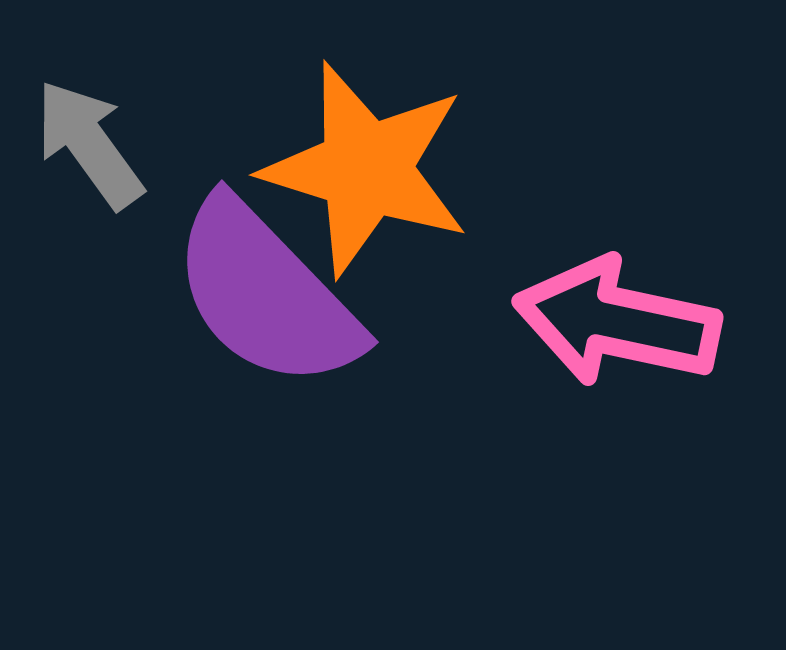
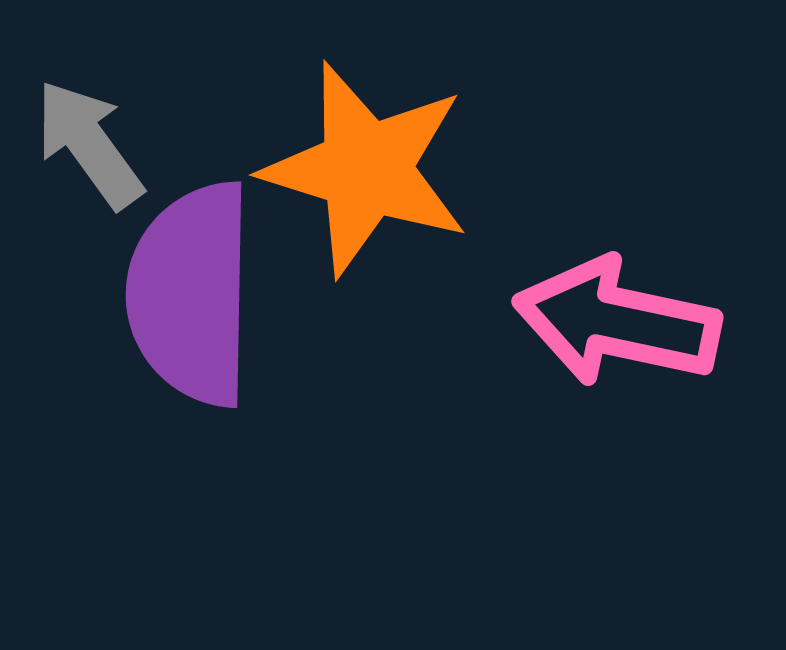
purple semicircle: moved 75 px left; rotated 45 degrees clockwise
